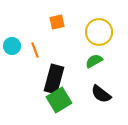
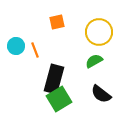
cyan circle: moved 4 px right
green square: moved 1 px up
